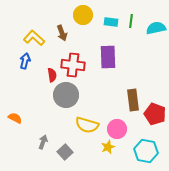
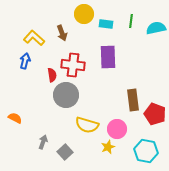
yellow circle: moved 1 px right, 1 px up
cyan rectangle: moved 5 px left, 2 px down
